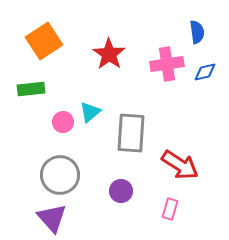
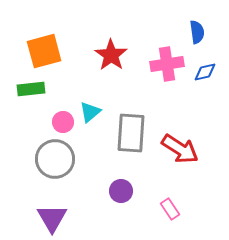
orange square: moved 10 px down; rotated 18 degrees clockwise
red star: moved 2 px right, 1 px down
red arrow: moved 16 px up
gray circle: moved 5 px left, 16 px up
pink rectangle: rotated 50 degrees counterclockwise
purple triangle: rotated 12 degrees clockwise
